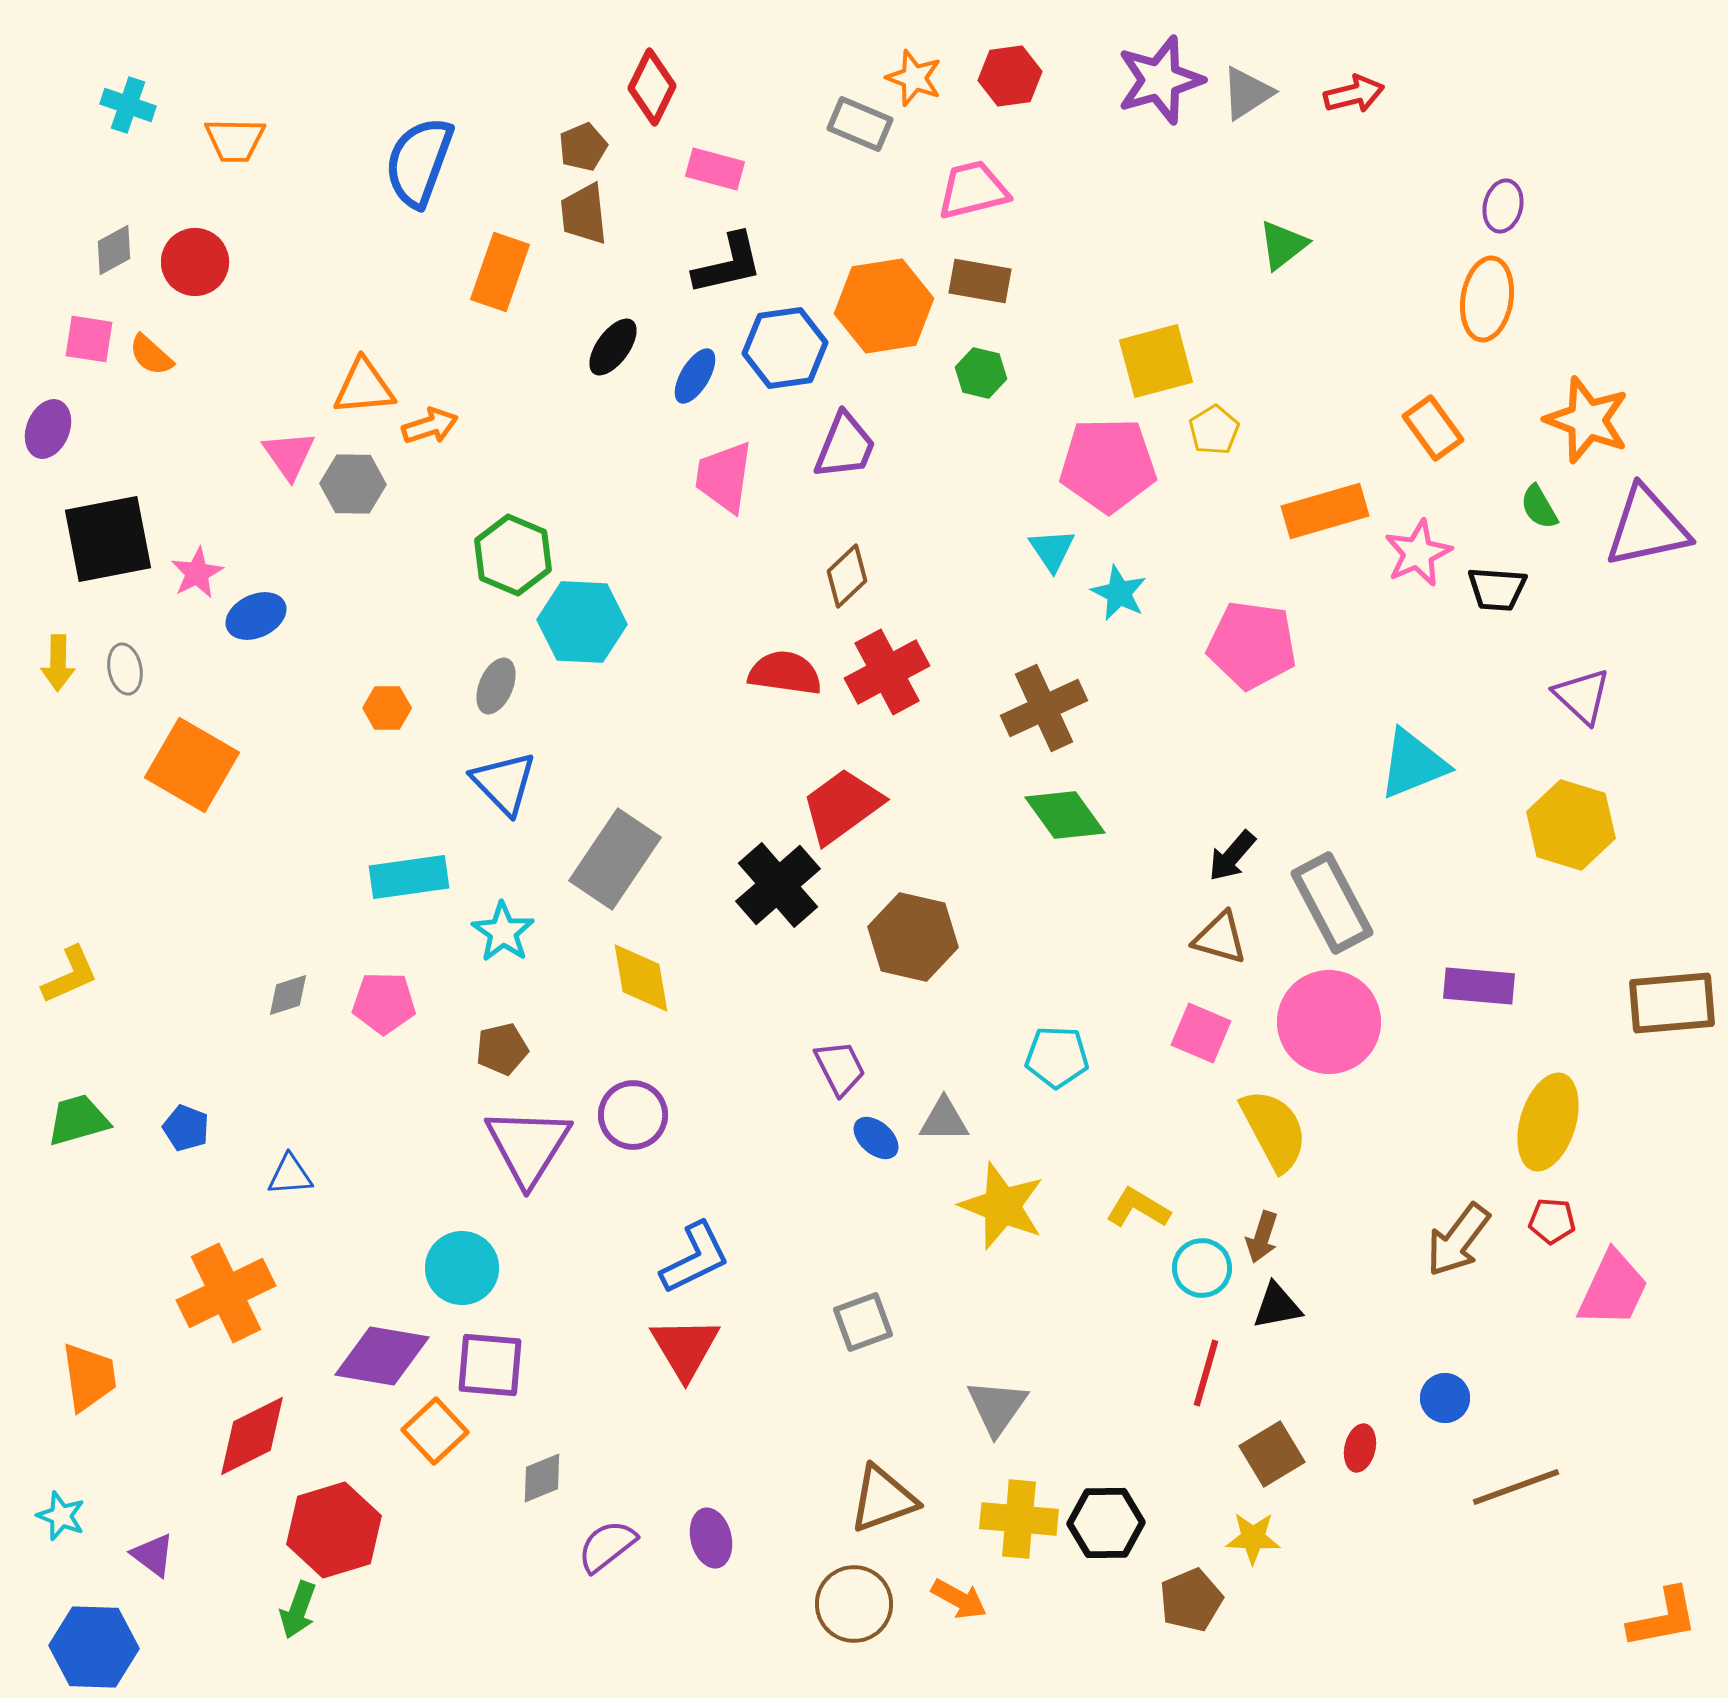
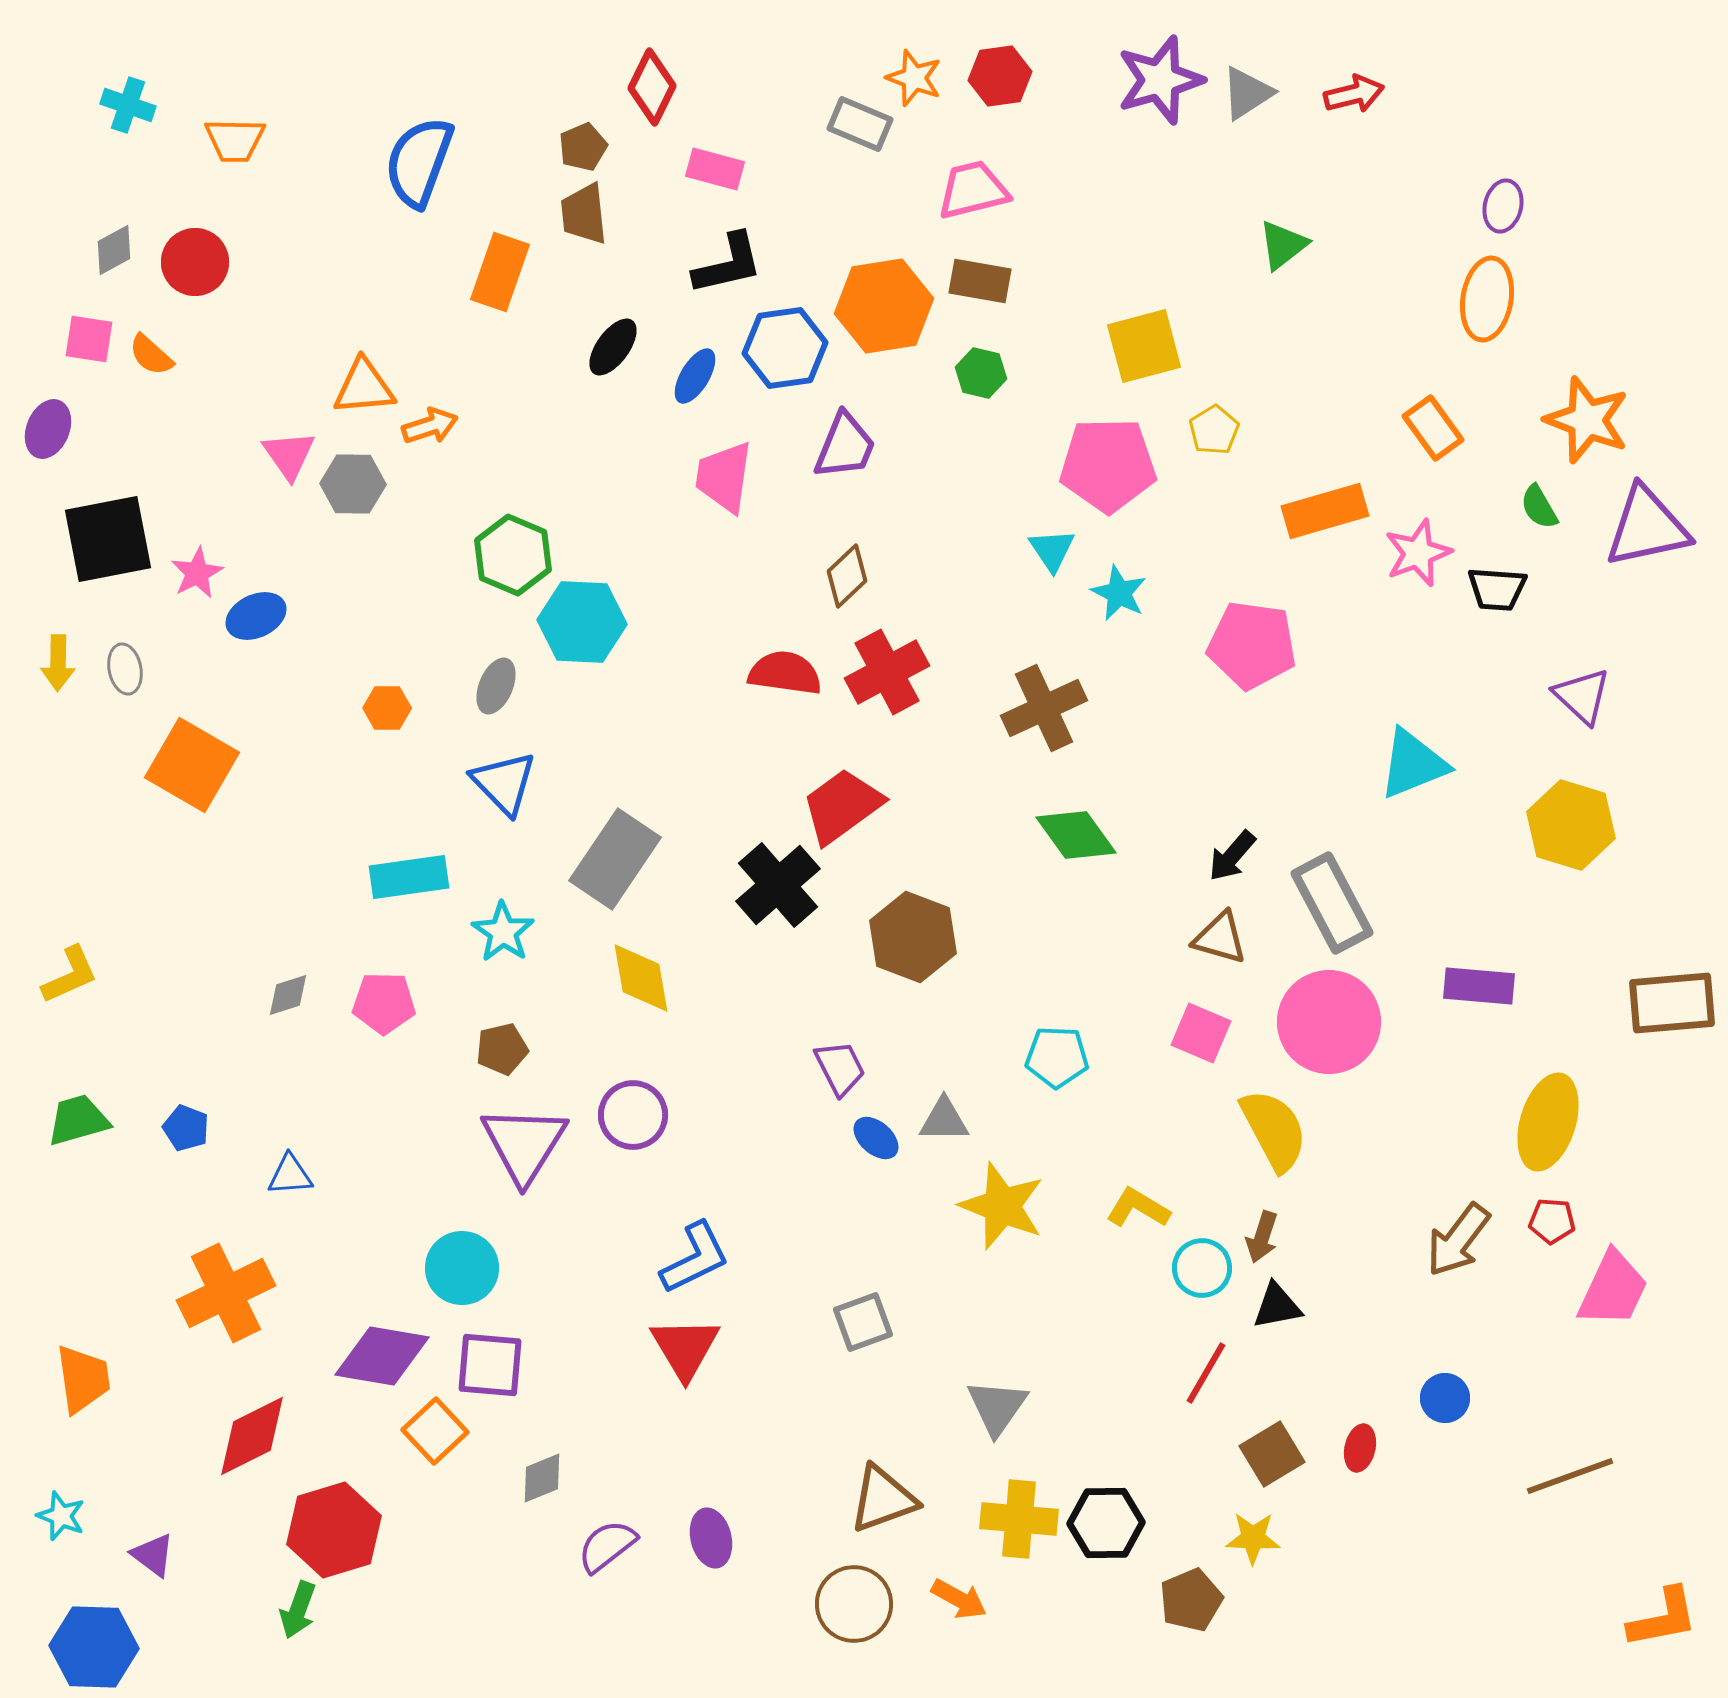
red hexagon at (1010, 76): moved 10 px left
yellow square at (1156, 361): moved 12 px left, 15 px up
pink star at (1418, 553): rotated 4 degrees clockwise
green diamond at (1065, 815): moved 11 px right, 20 px down
brown hexagon at (913, 937): rotated 8 degrees clockwise
purple triangle at (528, 1146): moved 4 px left, 2 px up
red line at (1206, 1373): rotated 14 degrees clockwise
orange trapezoid at (89, 1377): moved 6 px left, 2 px down
brown line at (1516, 1487): moved 54 px right, 11 px up
